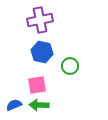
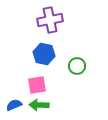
purple cross: moved 10 px right
blue hexagon: moved 2 px right, 2 px down
green circle: moved 7 px right
